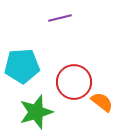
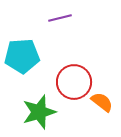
cyan pentagon: moved 10 px up
green star: moved 3 px right
